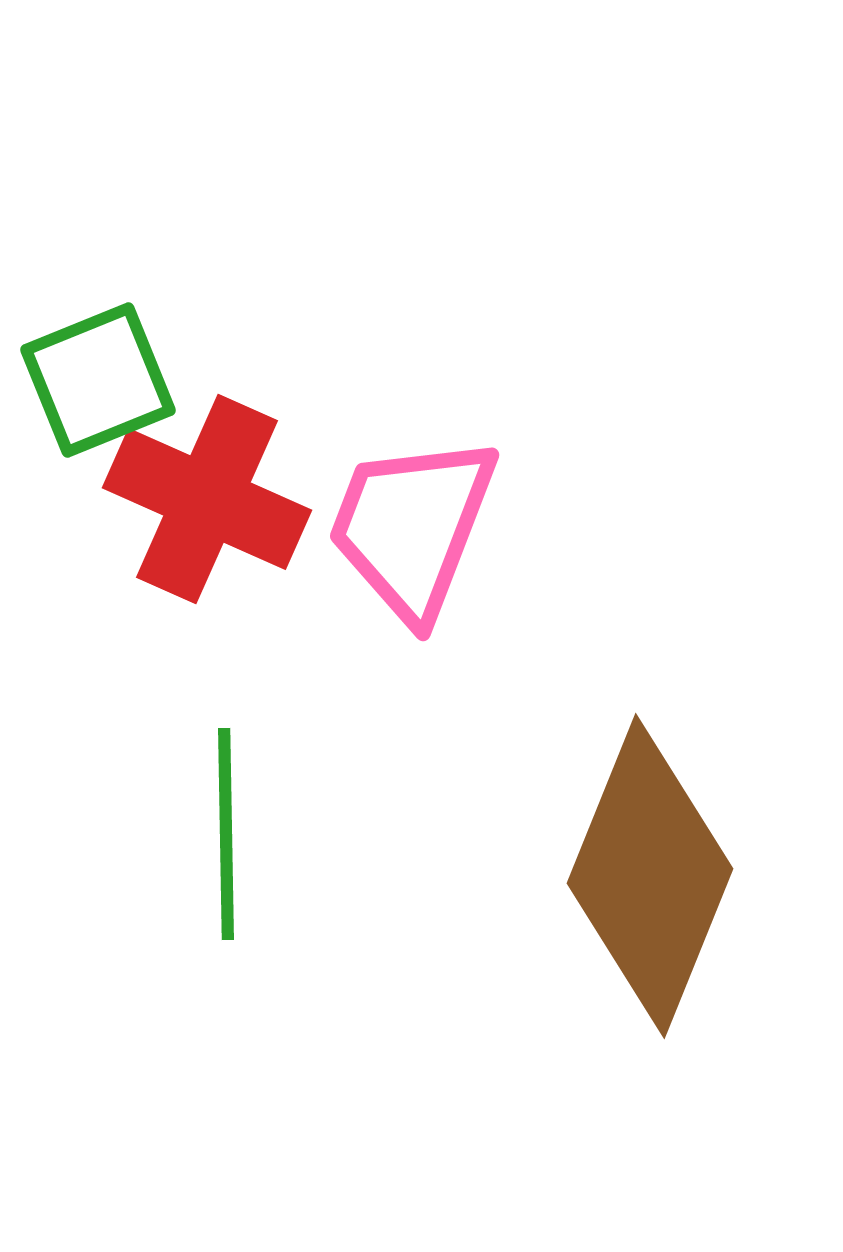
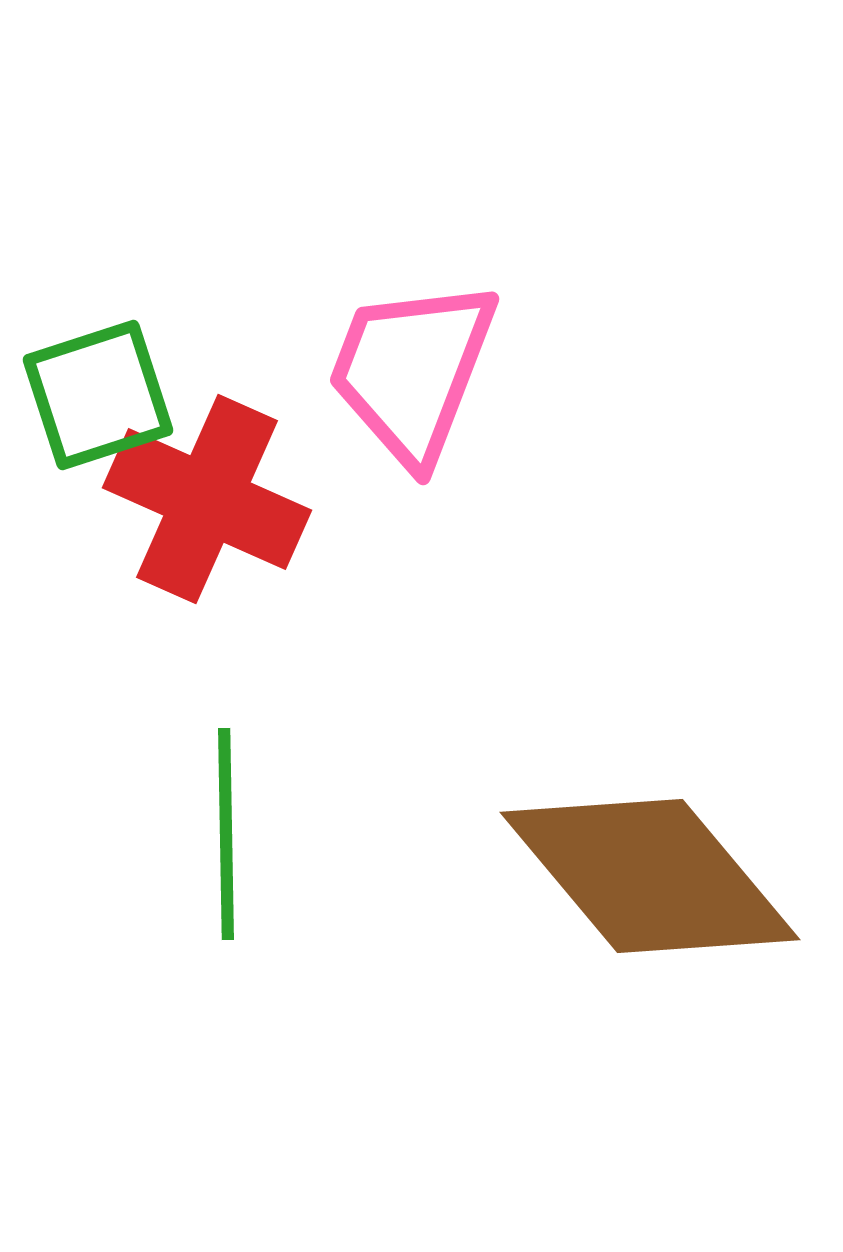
green square: moved 15 px down; rotated 4 degrees clockwise
pink trapezoid: moved 156 px up
brown diamond: rotated 62 degrees counterclockwise
